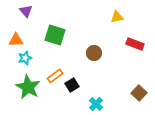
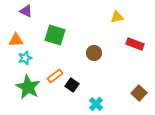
purple triangle: rotated 24 degrees counterclockwise
black square: rotated 24 degrees counterclockwise
